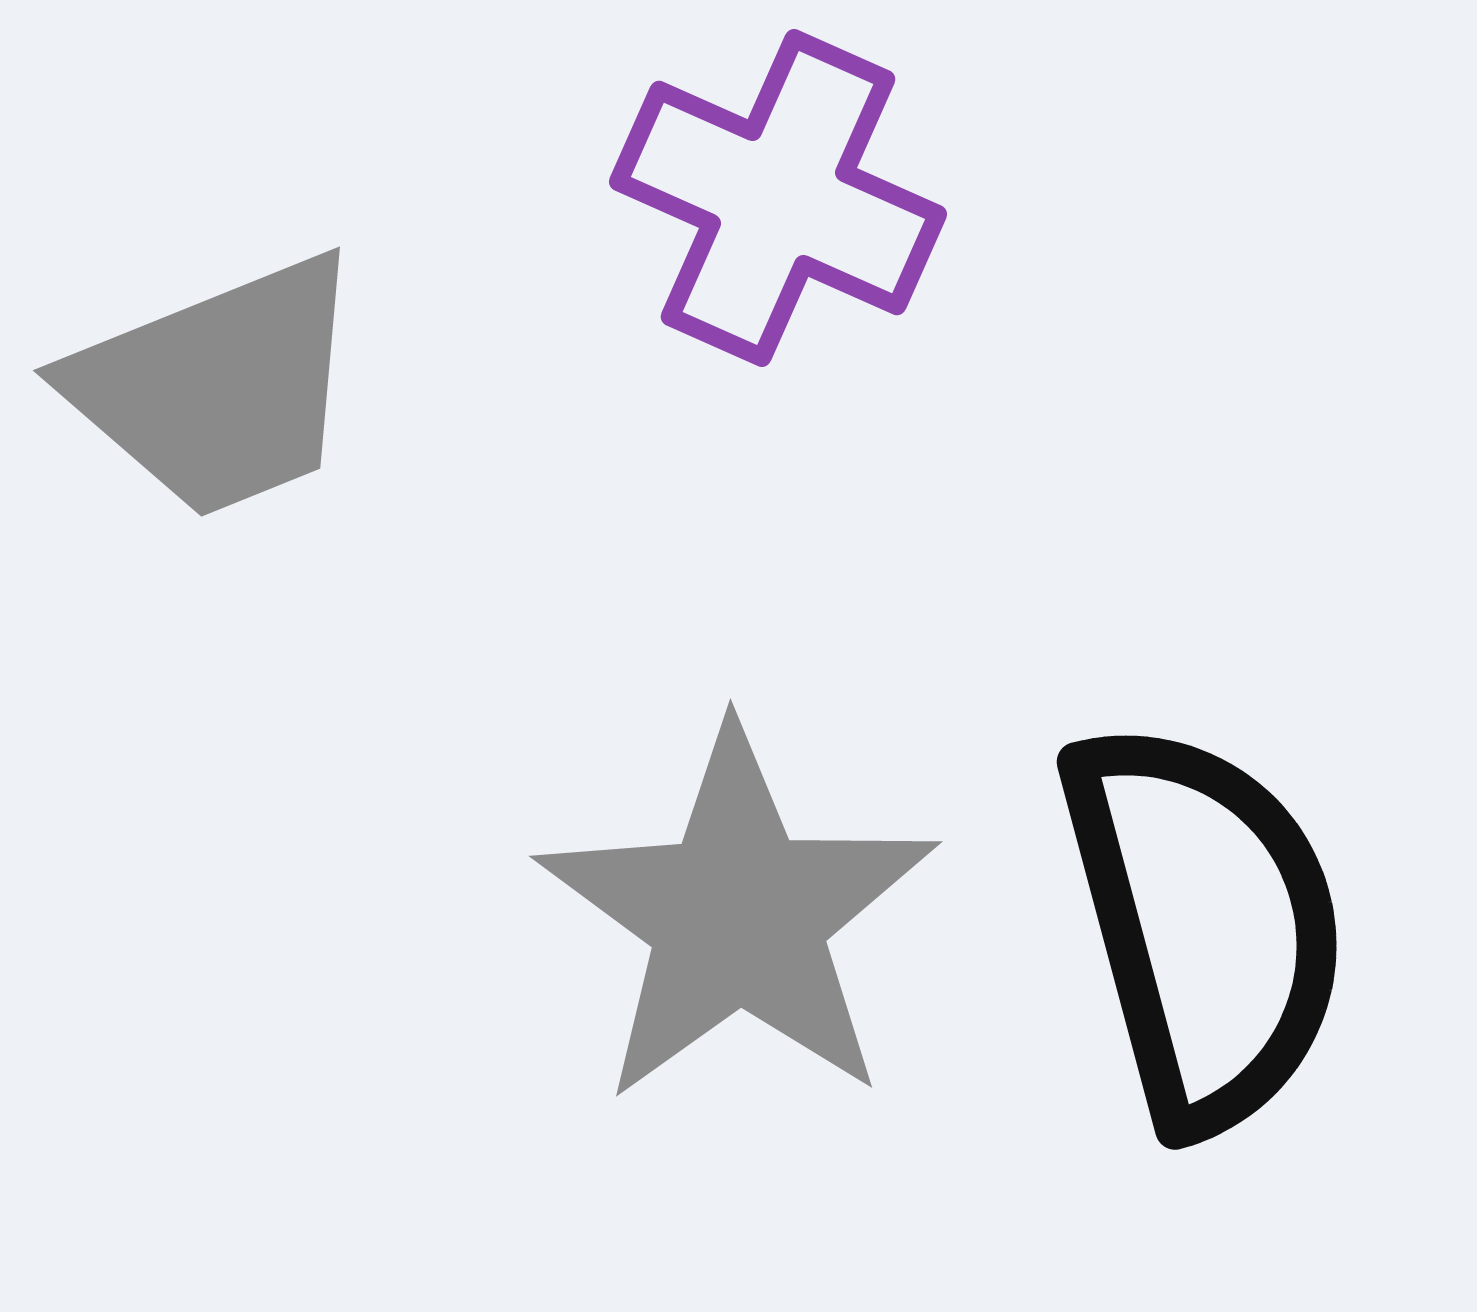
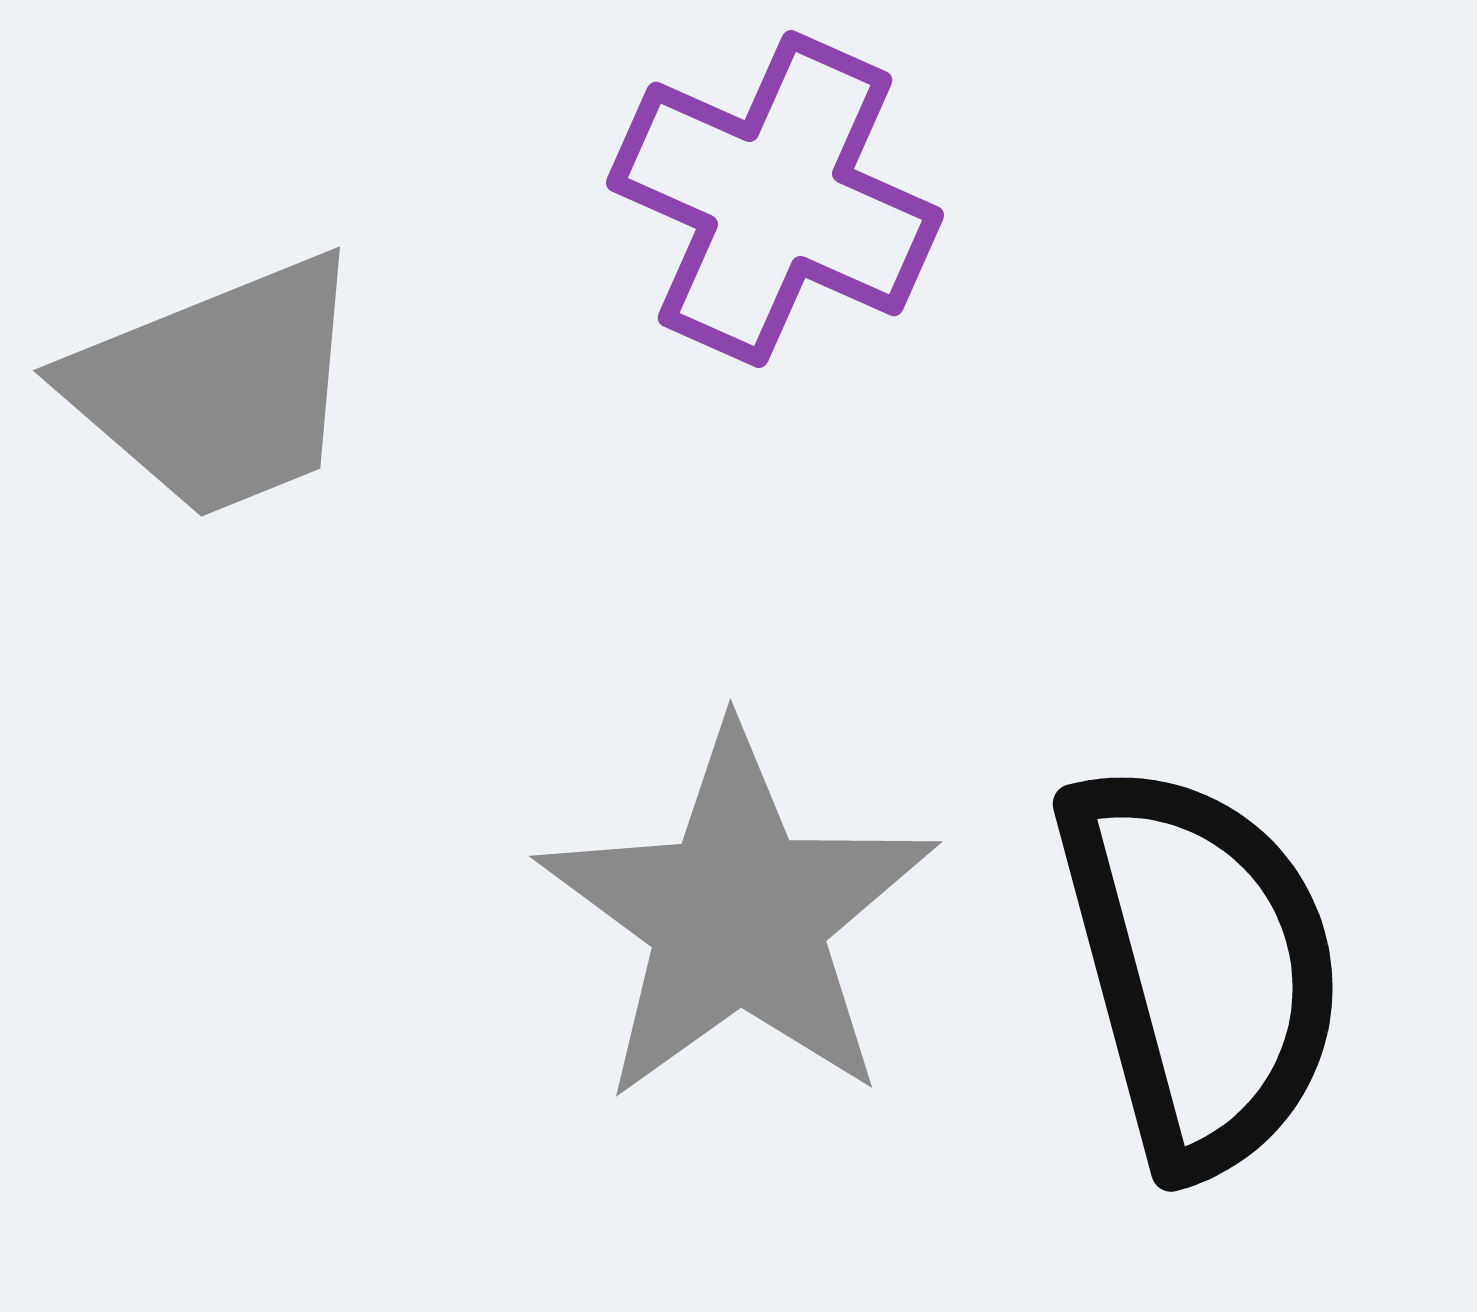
purple cross: moved 3 px left, 1 px down
black semicircle: moved 4 px left, 42 px down
